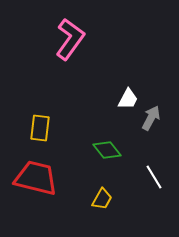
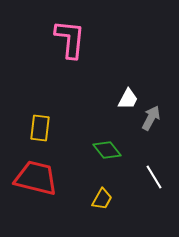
pink L-shape: rotated 30 degrees counterclockwise
